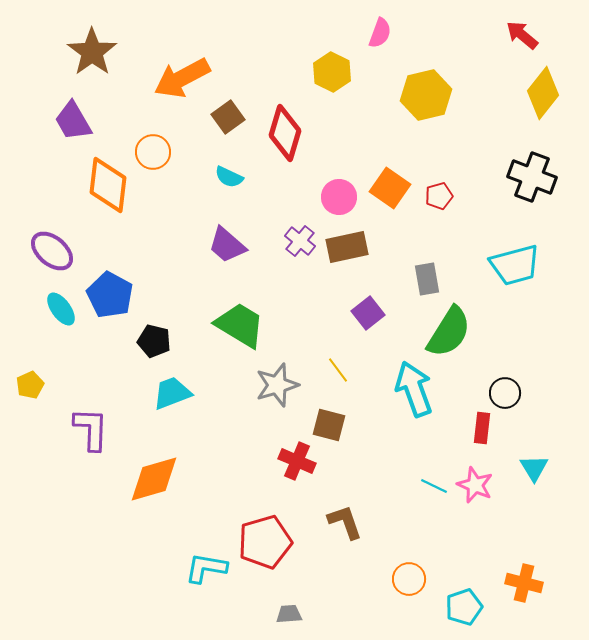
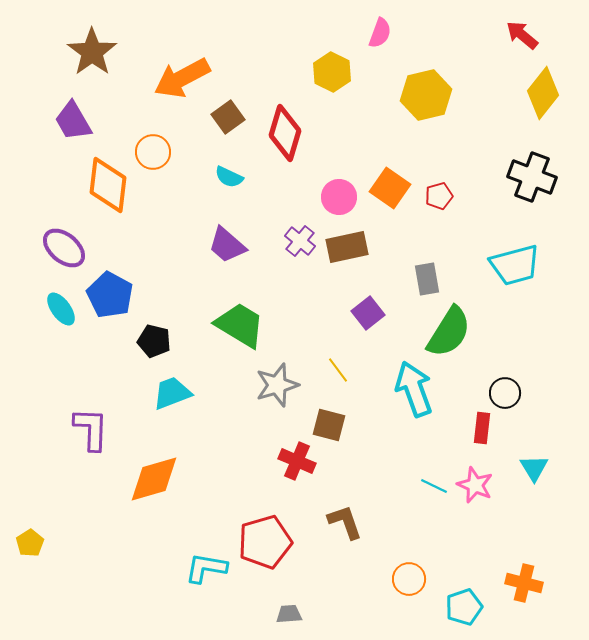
purple ellipse at (52, 251): moved 12 px right, 3 px up
yellow pentagon at (30, 385): moved 158 px down; rotated 8 degrees counterclockwise
